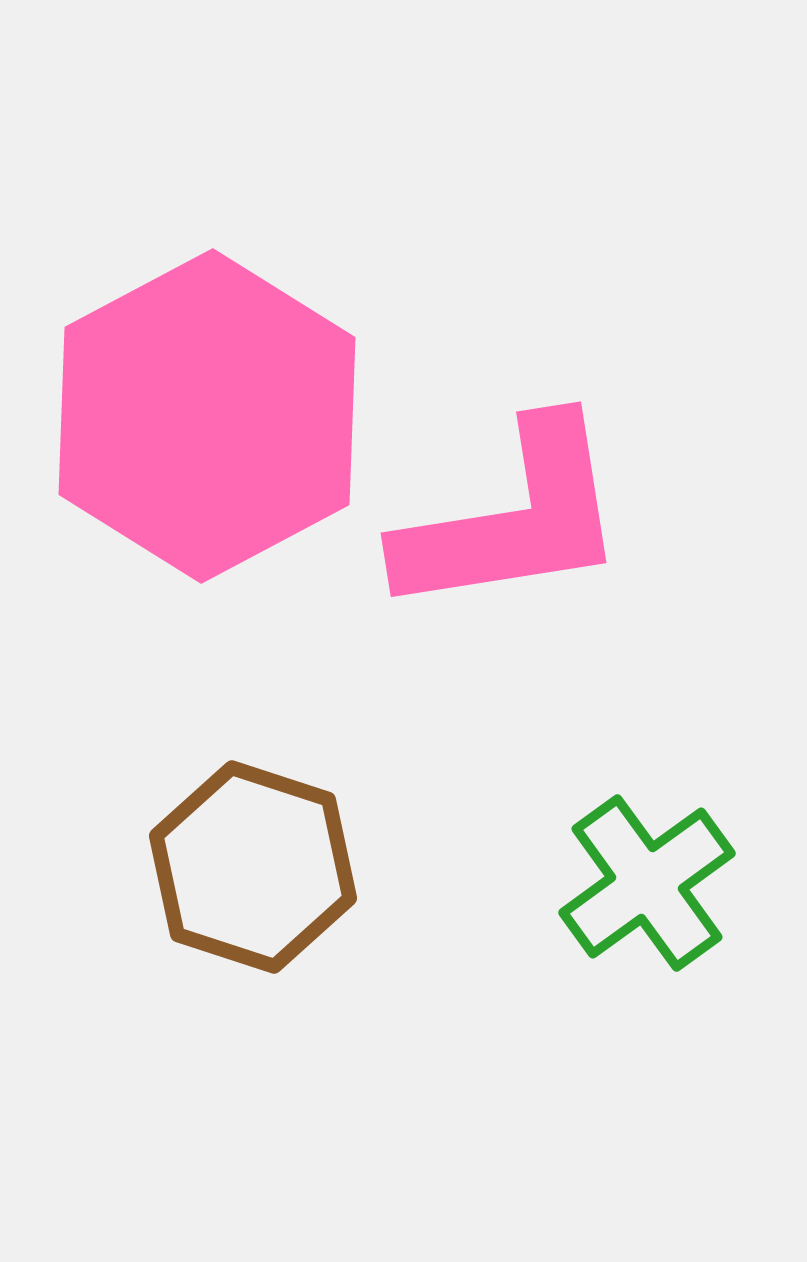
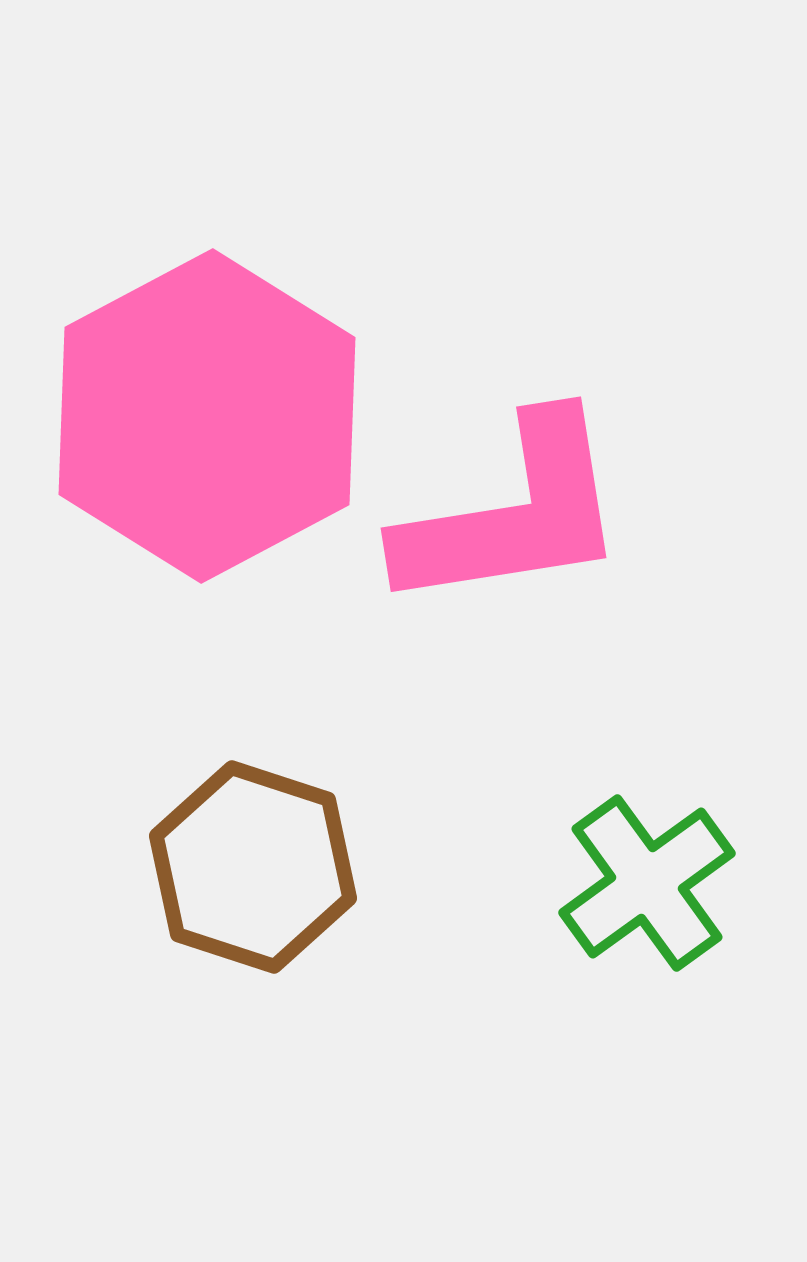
pink L-shape: moved 5 px up
